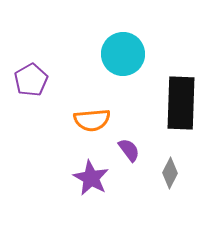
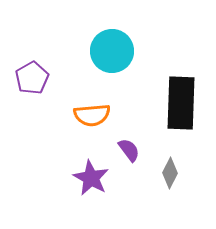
cyan circle: moved 11 px left, 3 px up
purple pentagon: moved 1 px right, 2 px up
orange semicircle: moved 5 px up
